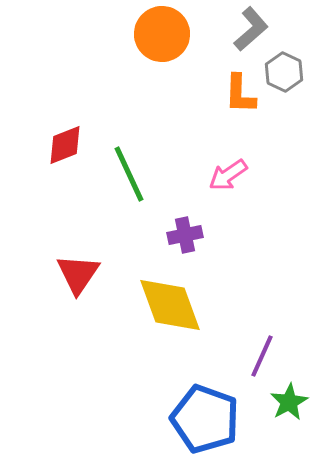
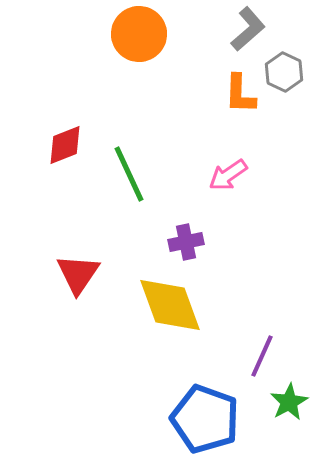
gray L-shape: moved 3 px left
orange circle: moved 23 px left
purple cross: moved 1 px right, 7 px down
